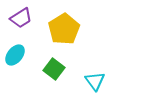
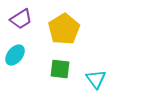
purple trapezoid: moved 1 px down
green square: moved 6 px right; rotated 30 degrees counterclockwise
cyan triangle: moved 1 px right, 2 px up
